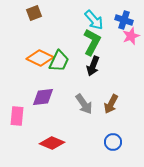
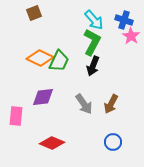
pink star: rotated 18 degrees counterclockwise
pink rectangle: moved 1 px left
